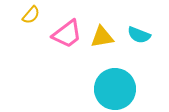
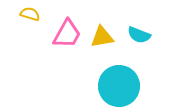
yellow semicircle: moved 1 px left, 1 px up; rotated 114 degrees counterclockwise
pink trapezoid: rotated 24 degrees counterclockwise
cyan circle: moved 4 px right, 3 px up
